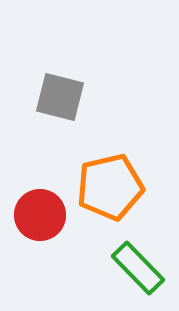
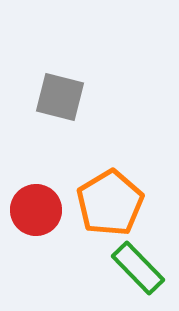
orange pentagon: moved 16 px down; rotated 18 degrees counterclockwise
red circle: moved 4 px left, 5 px up
